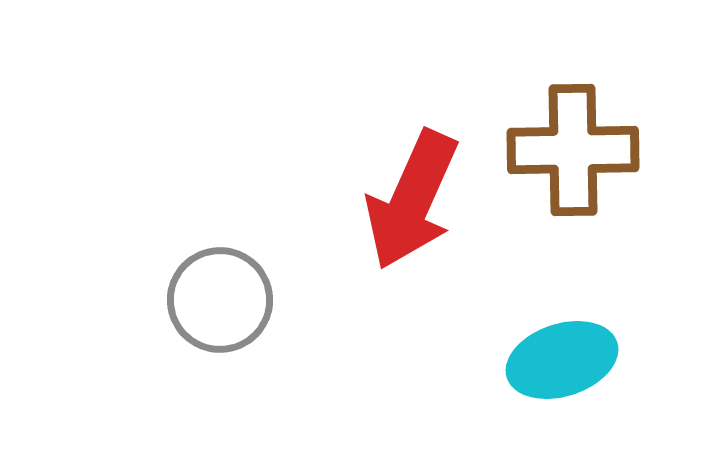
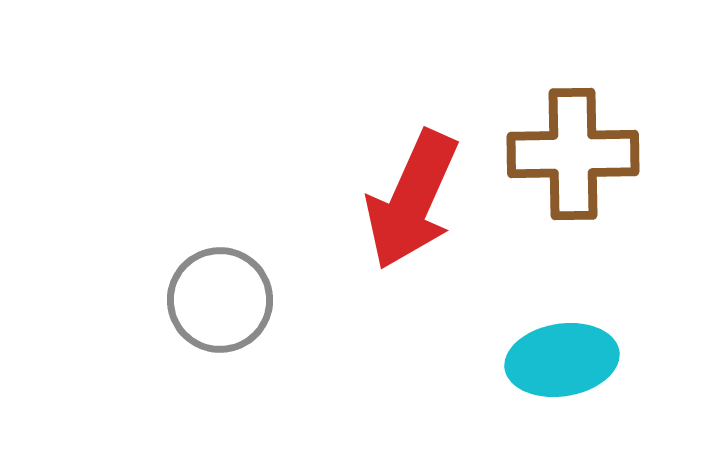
brown cross: moved 4 px down
cyan ellipse: rotated 9 degrees clockwise
